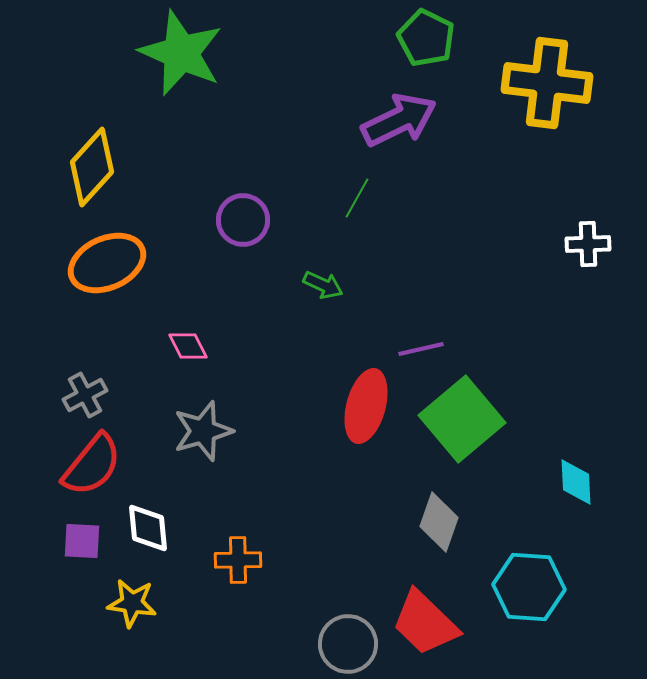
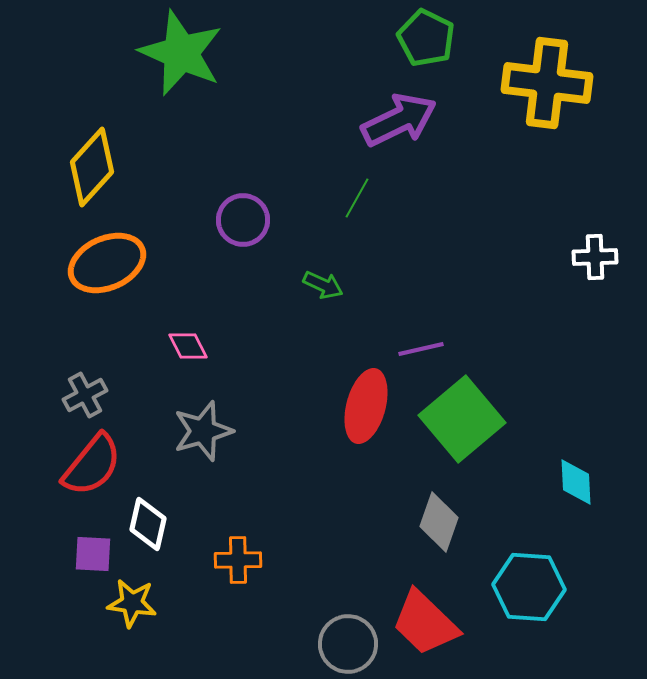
white cross: moved 7 px right, 13 px down
white diamond: moved 4 px up; rotated 18 degrees clockwise
purple square: moved 11 px right, 13 px down
